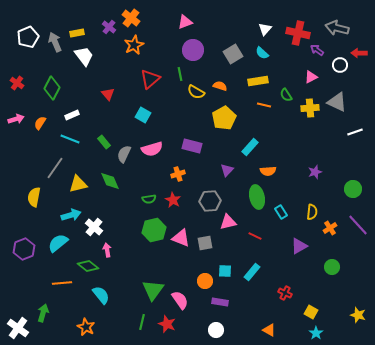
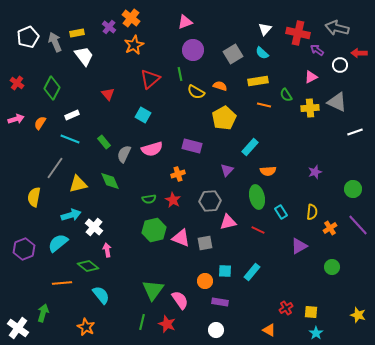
red line at (255, 236): moved 3 px right, 6 px up
red cross at (285, 293): moved 1 px right, 15 px down; rotated 32 degrees clockwise
yellow square at (311, 312): rotated 24 degrees counterclockwise
